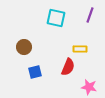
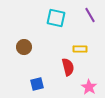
purple line: rotated 49 degrees counterclockwise
red semicircle: rotated 36 degrees counterclockwise
blue square: moved 2 px right, 12 px down
pink star: rotated 21 degrees clockwise
